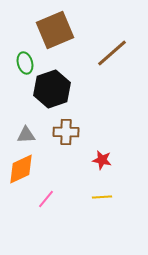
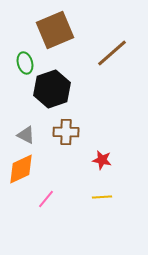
gray triangle: rotated 30 degrees clockwise
